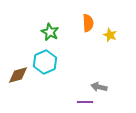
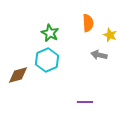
green star: moved 1 px down
cyan hexagon: moved 2 px right, 2 px up
gray arrow: moved 32 px up
